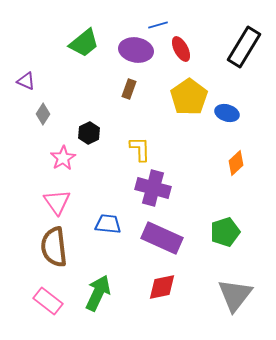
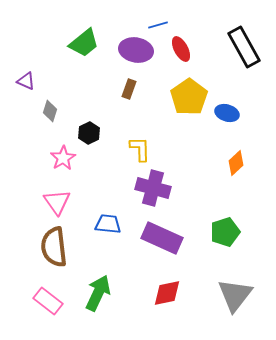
black rectangle: rotated 60 degrees counterclockwise
gray diamond: moved 7 px right, 3 px up; rotated 15 degrees counterclockwise
red diamond: moved 5 px right, 6 px down
